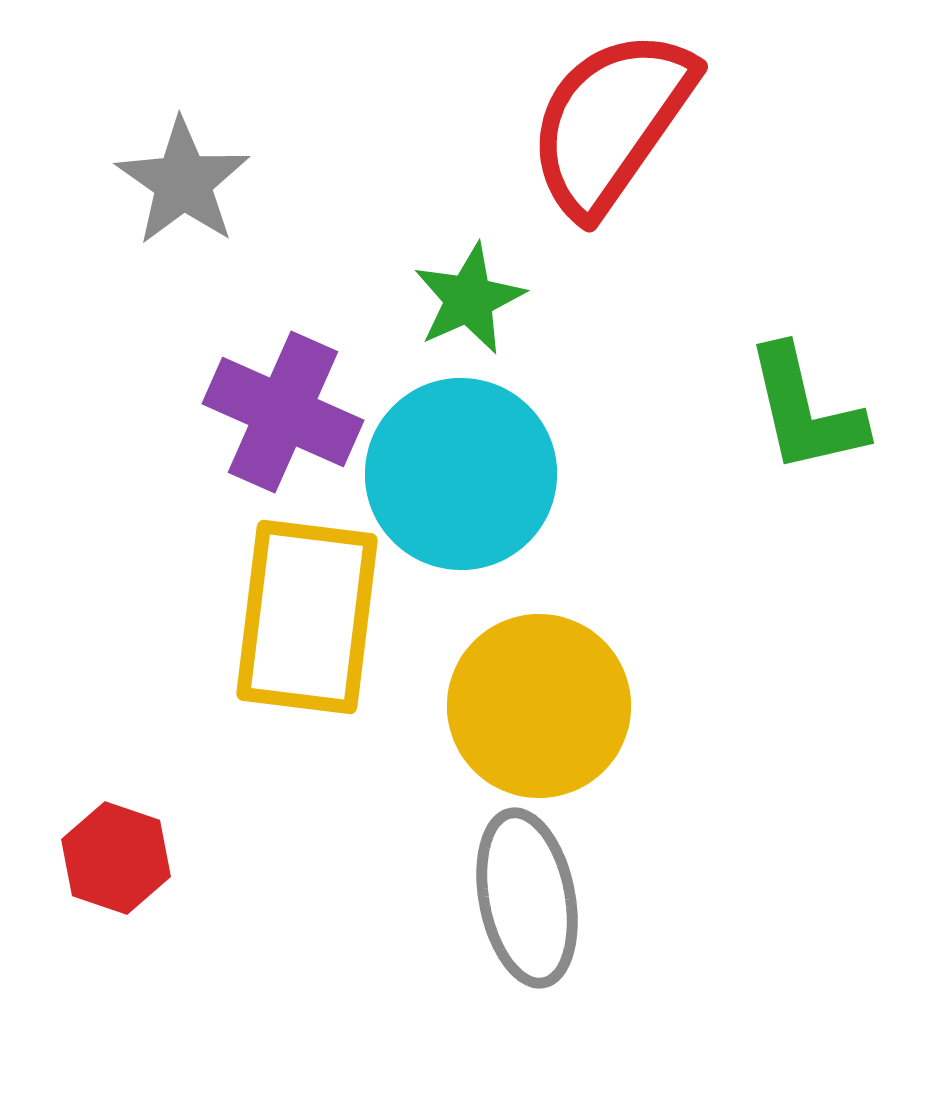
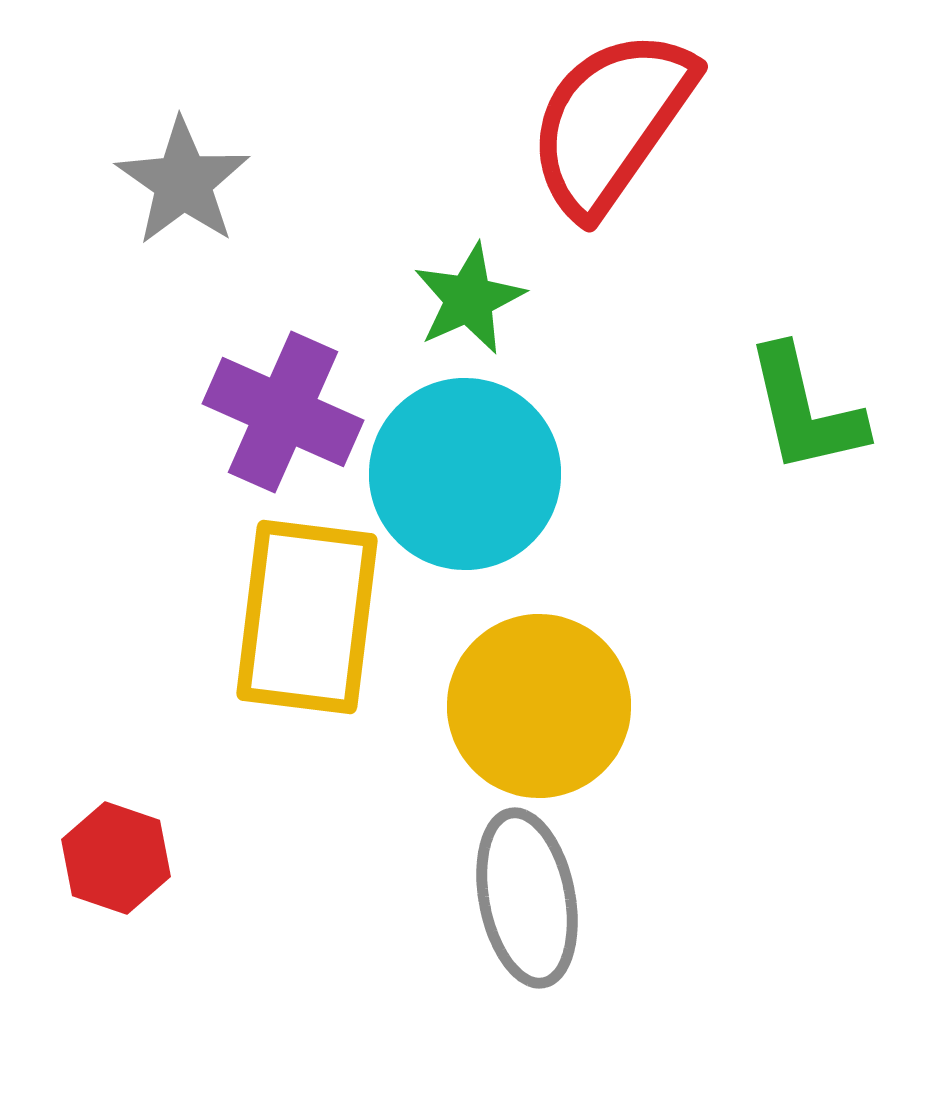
cyan circle: moved 4 px right
